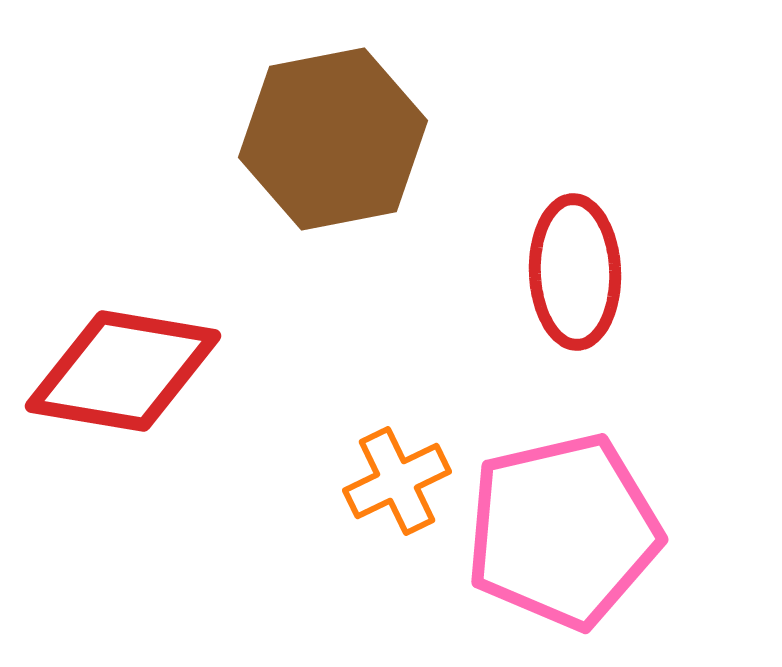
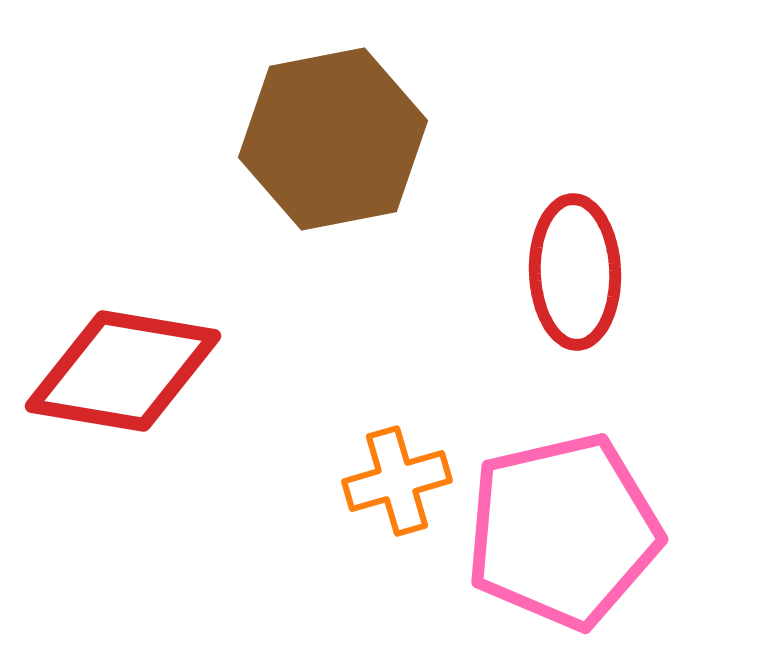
orange cross: rotated 10 degrees clockwise
